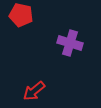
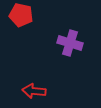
red arrow: rotated 45 degrees clockwise
